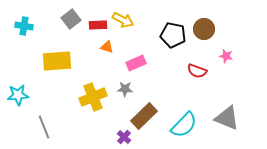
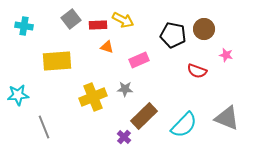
pink star: moved 1 px up
pink rectangle: moved 3 px right, 3 px up
